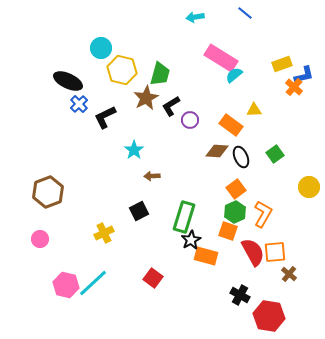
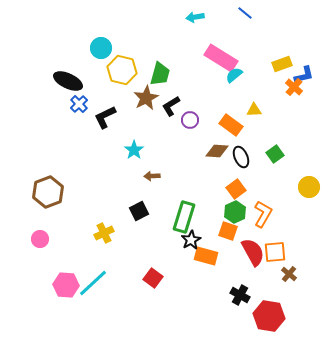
pink hexagon at (66, 285): rotated 10 degrees counterclockwise
